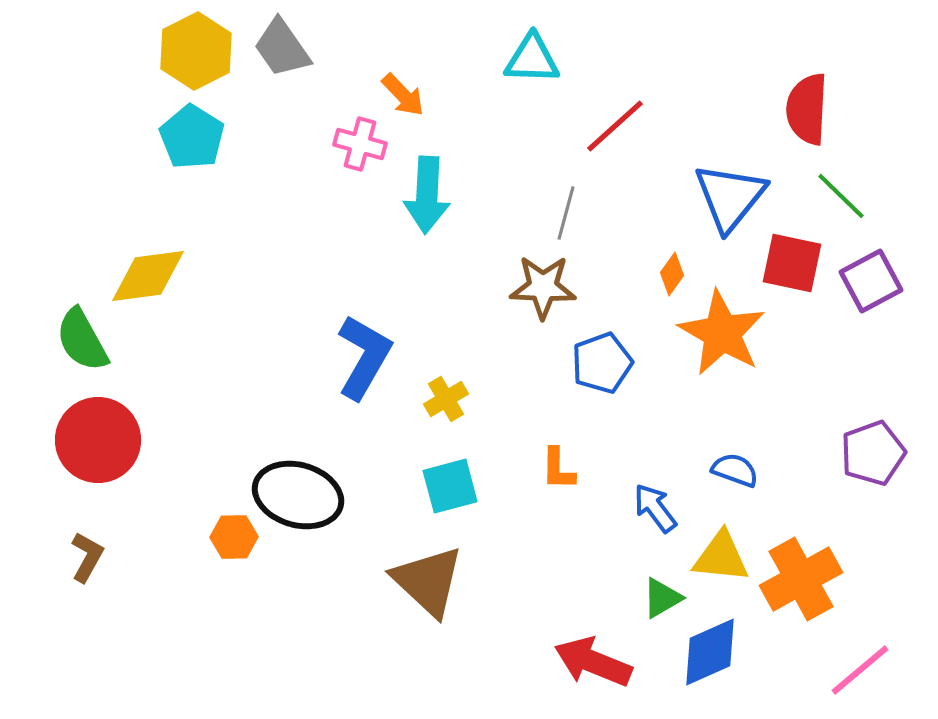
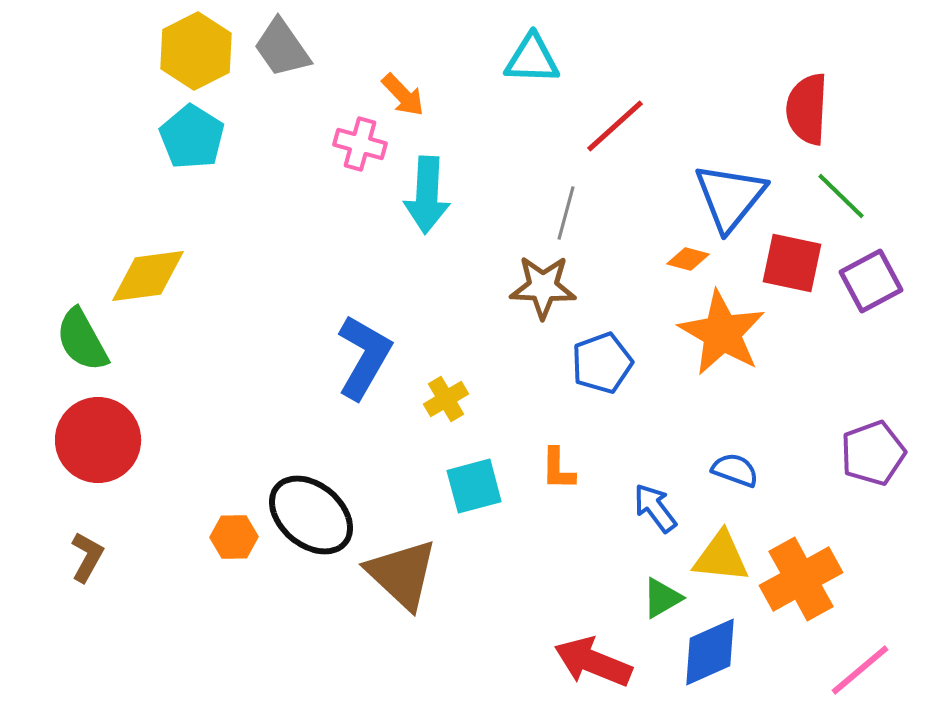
orange diamond: moved 16 px right, 15 px up; rotated 69 degrees clockwise
cyan square: moved 24 px right
black ellipse: moved 13 px right, 20 px down; rotated 24 degrees clockwise
brown triangle: moved 26 px left, 7 px up
